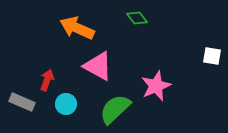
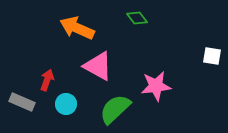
pink star: rotated 16 degrees clockwise
